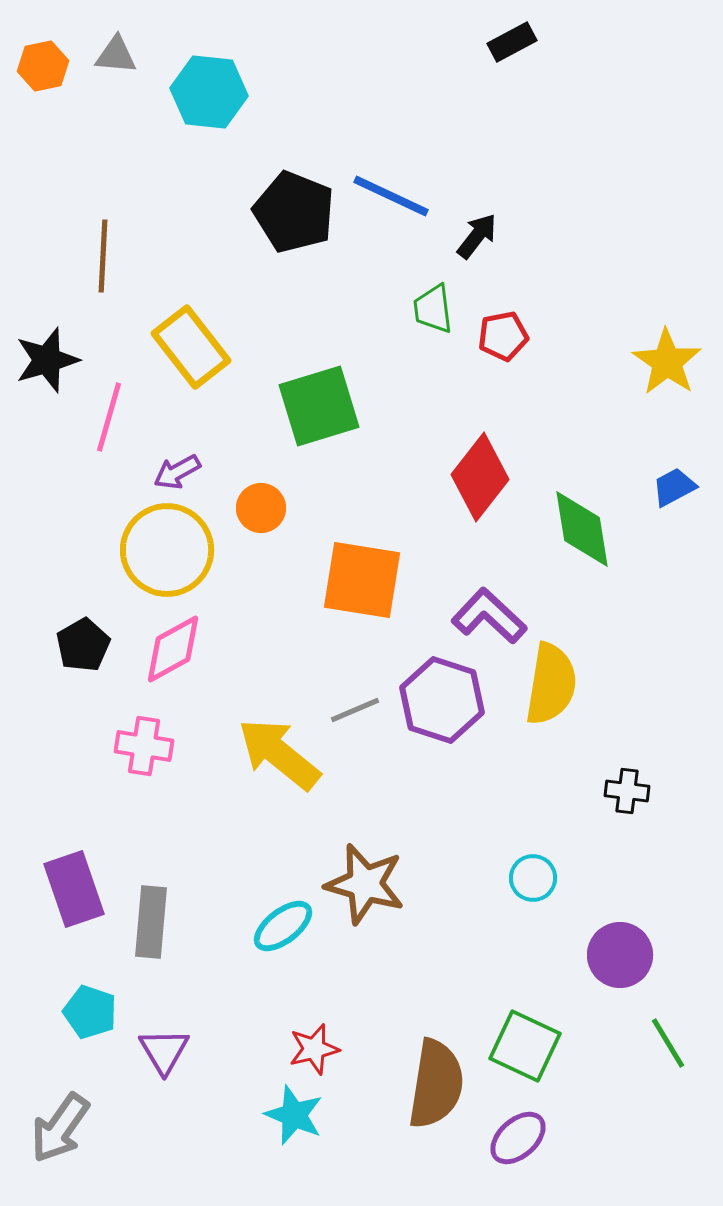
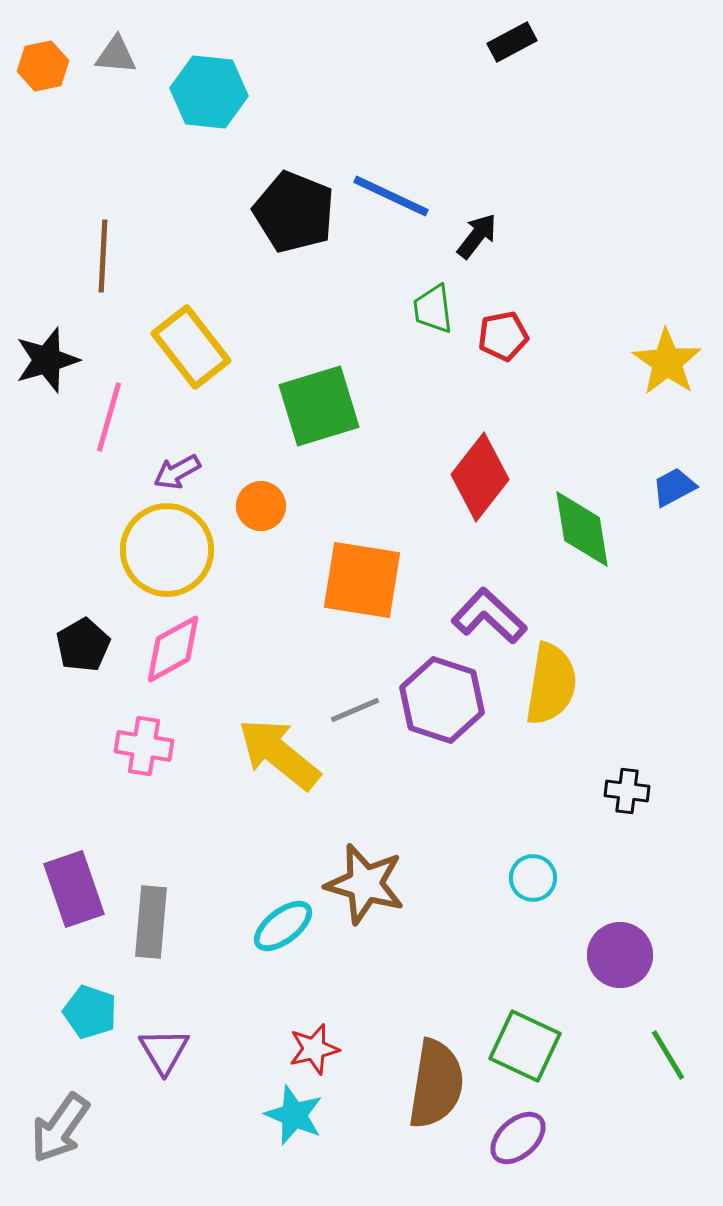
orange circle at (261, 508): moved 2 px up
green line at (668, 1043): moved 12 px down
